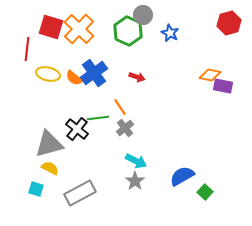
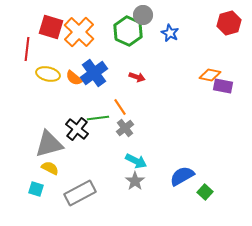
orange cross: moved 3 px down
